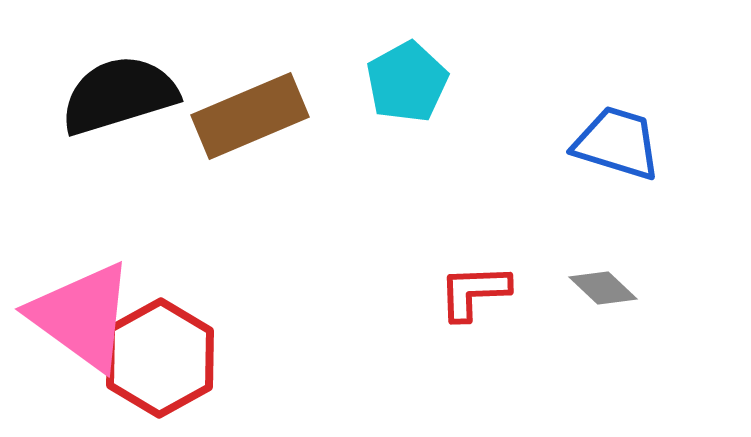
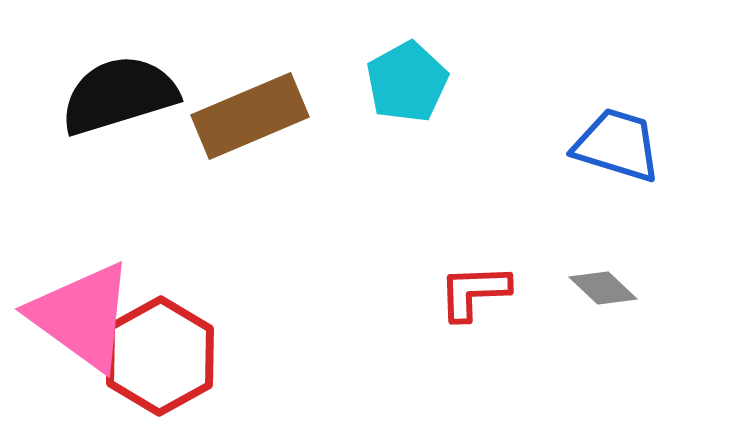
blue trapezoid: moved 2 px down
red hexagon: moved 2 px up
